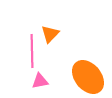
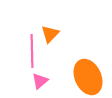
orange ellipse: rotated 16 degrees clockwise
pink triangle: rotated 30 degrees counterclockwise
